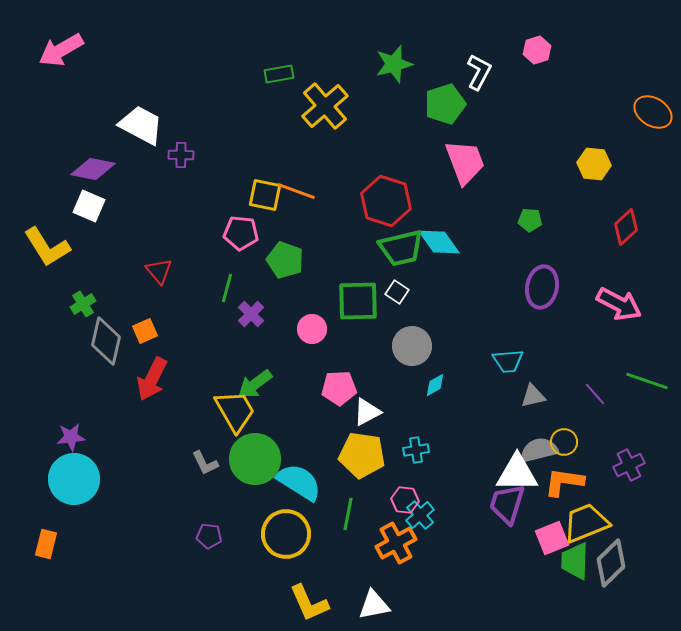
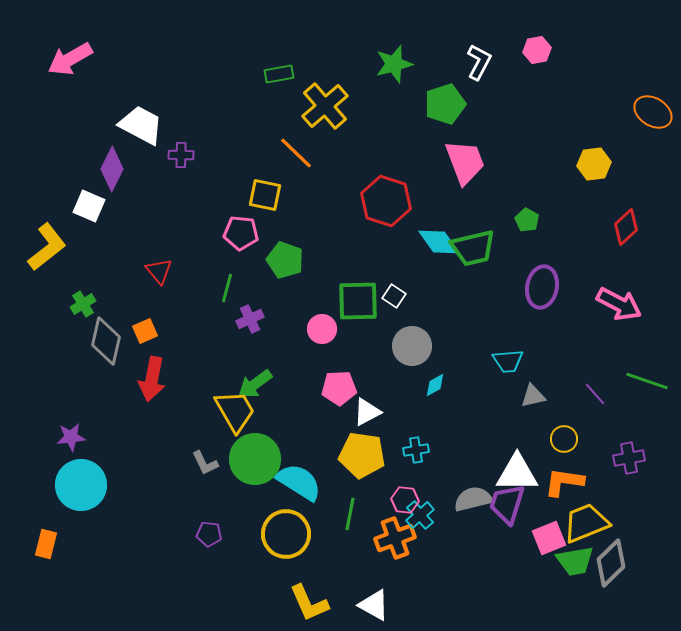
pink arrow at (61, 50): moved 9 px right, 9 px down
pink hexagon at (537, 50): rotated 8 degrees clockwise
white L-shape at (479, 72): moved 10 px up
yellow hexagon at (594, 164): rotated 12 degrees counterclockwise
purple diamond at (93, 169): moved 19 px right; rotated 75 degrees counterclockwise
orange line at (296, 191): moved 38 px up; rotated 24 degrees clockwise
green pentagon at (530, 220): moved 3 px left; rotated 25 degrees clockwise
yellow L-shape at (47, 247): rotated 96 degrees counterclockwise
green trapezoid at (401, 248): moved 72 px right
white square at (397, 292): moved 3 px left, 4 px down
purple cross at (251, 314): moved 1 px left, 5 px down; rotated 20 degrees clockwise
pink circle at (312, 329): moved 10 px right
red arrow at (152, 379): rotated 15 degrees counterclockwise
yellow circle at (564, 442): moved 3 px up
gray semicircle at (539, 450): moved 66 px left, 49 px down
purple cross at (629, 465): moved 7 px up; rotated 16 degrees clockwise
cyan circle at (74, 479): moved 7 px right, 6 px down
green line at (348, 514): moved 2 px right
purple pentagon at (209, 536): moved 2 px up
pink square at (552, 538): moved 3 px left
orange cross at (396, 543): moved 1 px left, 5 px up; rotated 9 degrees clockwise
green trapezoid at (575, 561): rotated 102 degrees counterclockwise
white triangle at (374, 605): rotated 40 degrees clockwise
